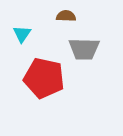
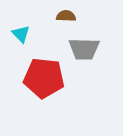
cyan triangle: moved 1 px left; rotated 18 degrees counterclockwise
red pentagon: rotated 6 degrees counterclockwise
